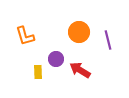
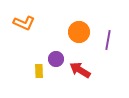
orange L-shape: moved 1 px left, 13 px up; rotated 50 degrees counterclockwise
purple line: rotated 24 degrees clockwise
yellow rectangle: moved 1 px right, 1 px up
